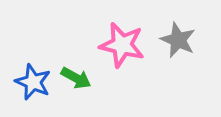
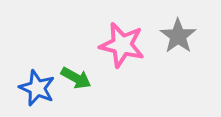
gray star: moved 4 px up; rotated 12 degrees clockwise
blue star: moved 4 px right, 6 px down
